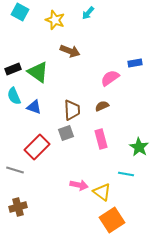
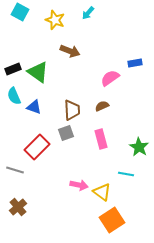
brown cross: rotated 24 degrees counterclockwise
